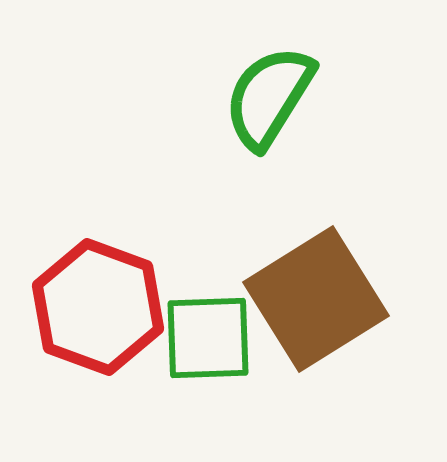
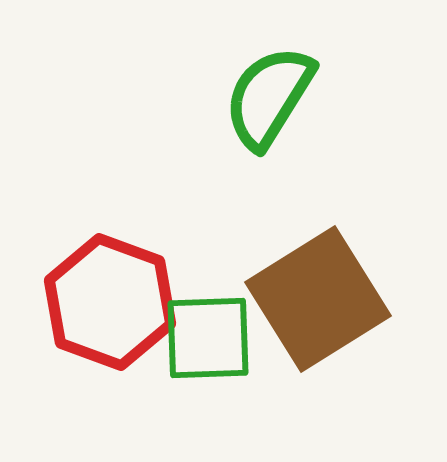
brown square: moved 2 px right
red hexagon: moved 12 px right, 5 px up
